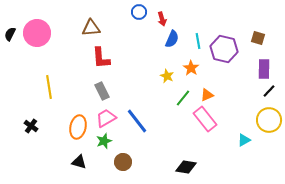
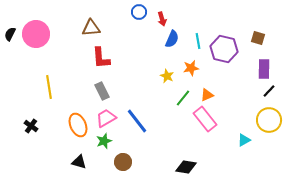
pink circle: moved 1 px left, 1 px down
orange star: rotated 28 degrees clockwise
orange ellipse: moved 2 px up; rotated 35 degrees counterclockwise
